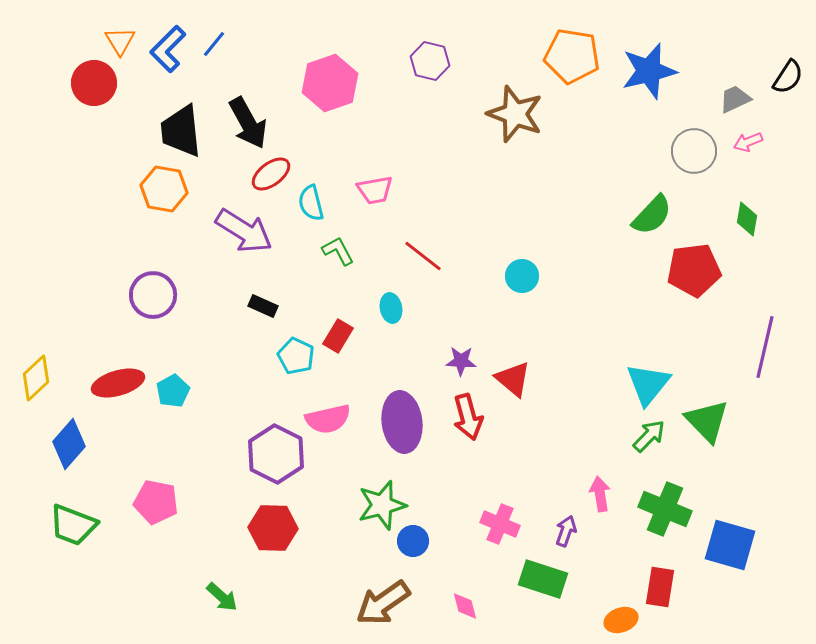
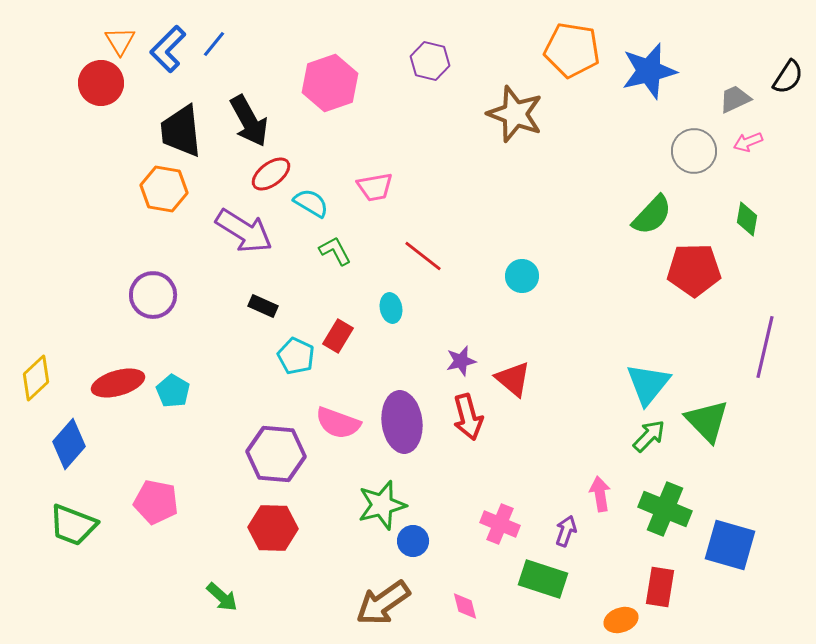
orange pentagon at (572, 56): moved 6 px up
red circle at (94, 83): moved 7 px right
black arrow at (248, 123): moved 1 px right, 2 px up
pink trapezoid at (375, 190): moved 3 px up
cyan semicircle at (311, 203): rotated 135 degrees clockwise
green L-shape at (338, 251): moved 3 px left
red pentagon at (694, 270): rotated 6 degrees clockwise
purple star at (461, 361): rotated 16 degrees counterclockwise
cyan pentagon at (173, 391): rotated 12 degrees counterclockwise
pink semicircle at (328, 419): moved 10 px right, 4 px down; rotated 33 degrees clockwise
purple hexagon at (276, 454): rotated 22 degrees counterclockwise
